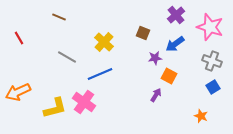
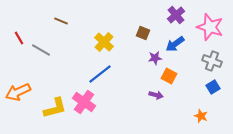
brown line: moved 2 px right, 4 px down
gray line: moved 26 px left, 7 px up
blue line: rotated 15 degrees counterclockwise
purple arrow: rotated 72 degrees clockwise
